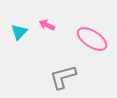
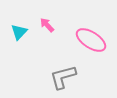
pink arrow: rotated 21 degrees clockwise
pink ellipse: moved 1 px left, 1 px down
